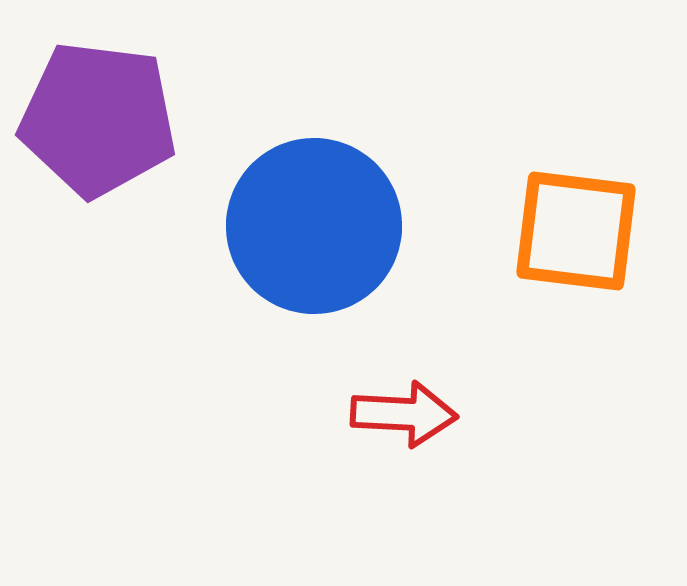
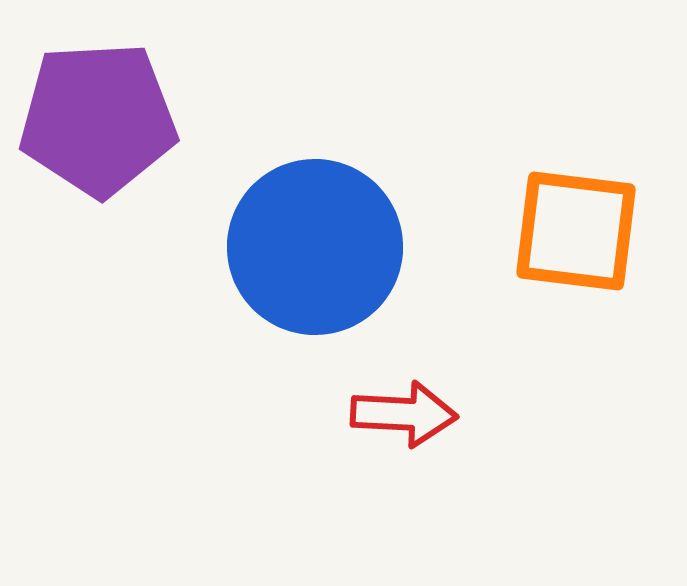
purple pentagon: rotated 10 degrees counterclockwise
blue circle: moved 1 px right, 21 px down
